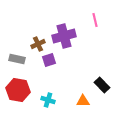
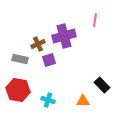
pink line: rotated 24 degrees clockwise
gray rectangle: moved 3 px right
